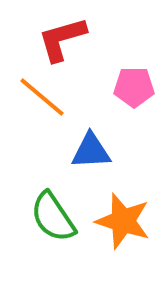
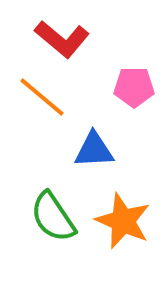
red L-shape: rotated 124 degrees counterclockwise
blue triangle: moved 3 px right, 1 px up
orange star: rotated 6 degrees clockwise
